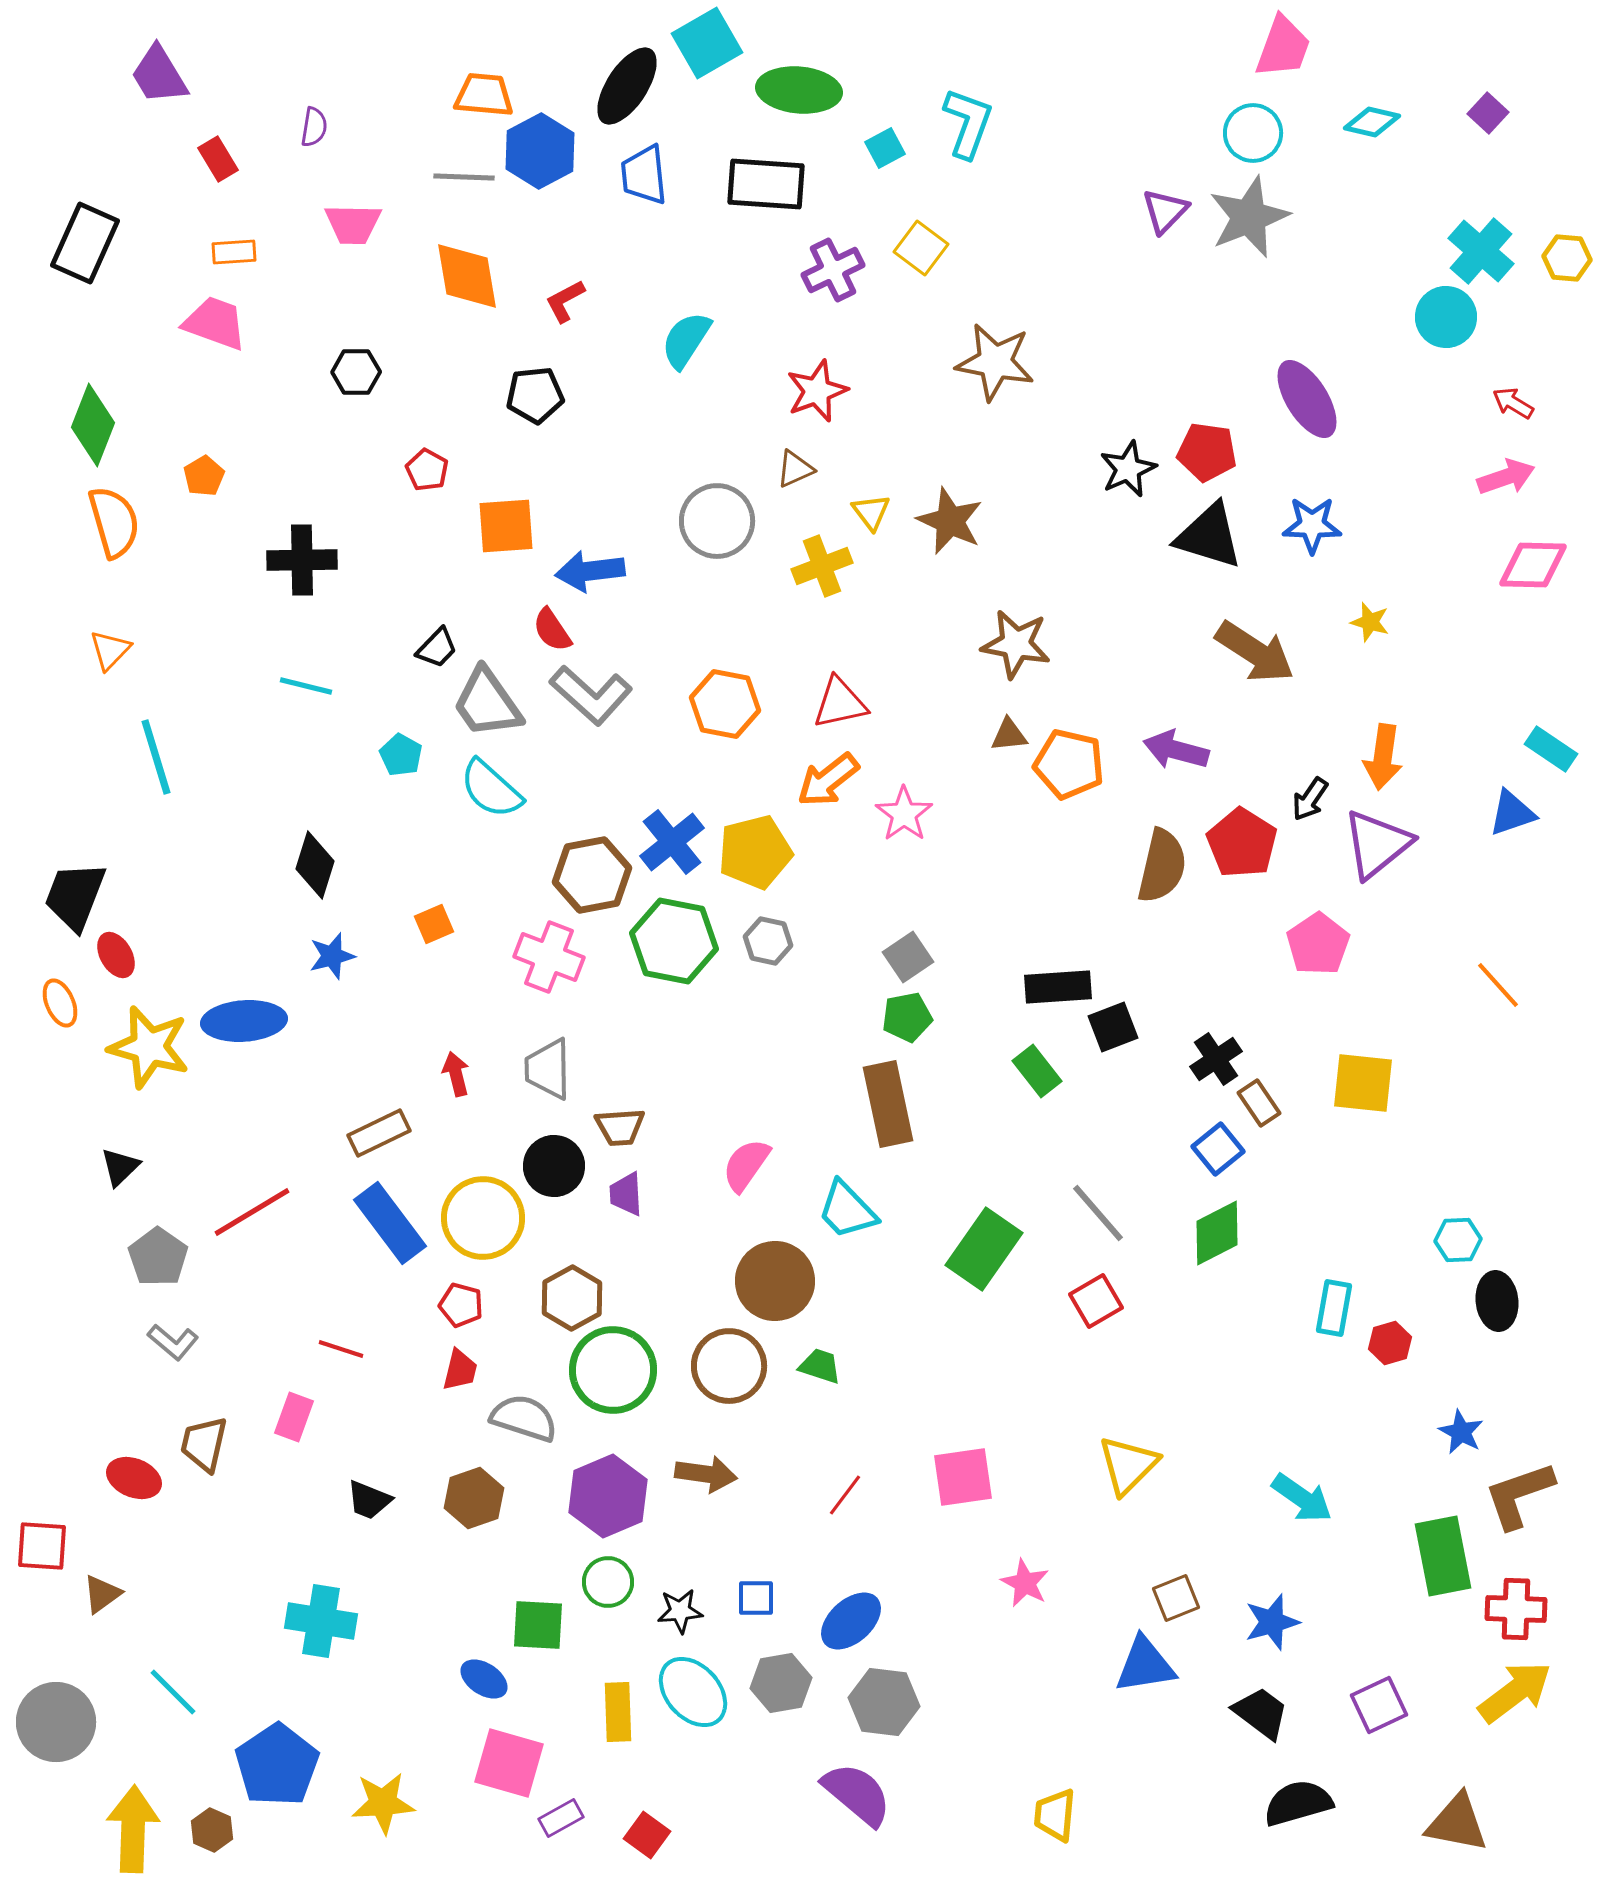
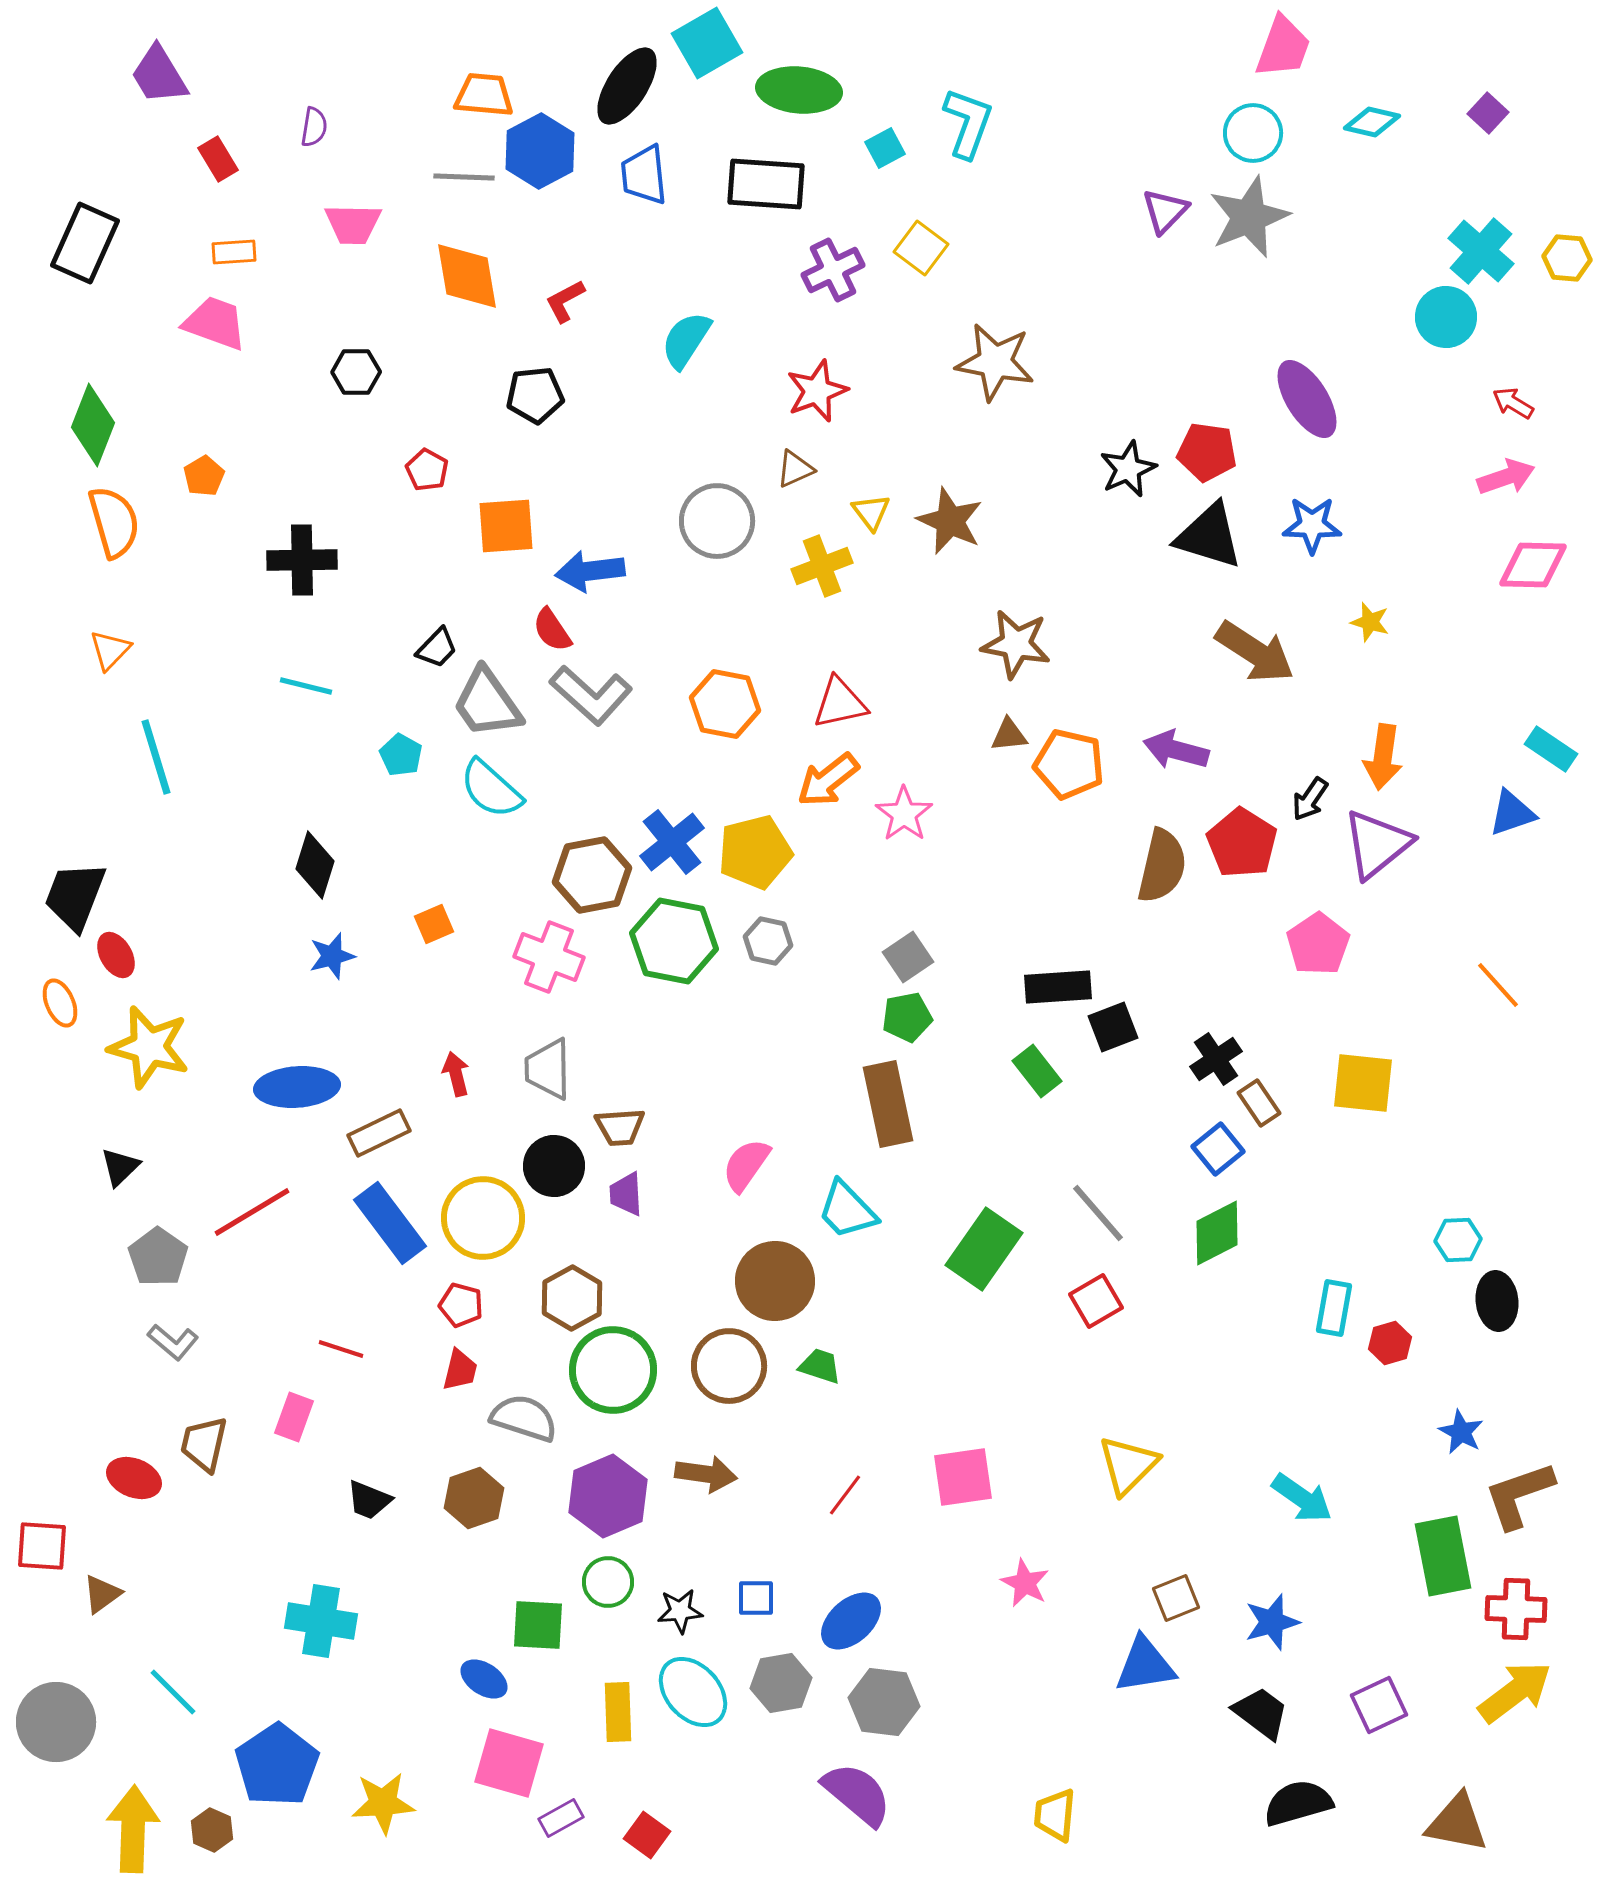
blue ellipse at (244, 1021): moved 53 px right, 66 px down
